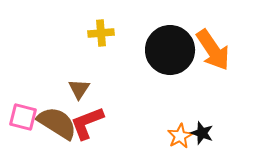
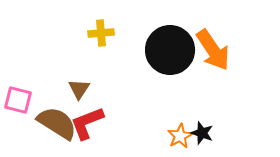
pink square: moved 5 px left, 17 px up
